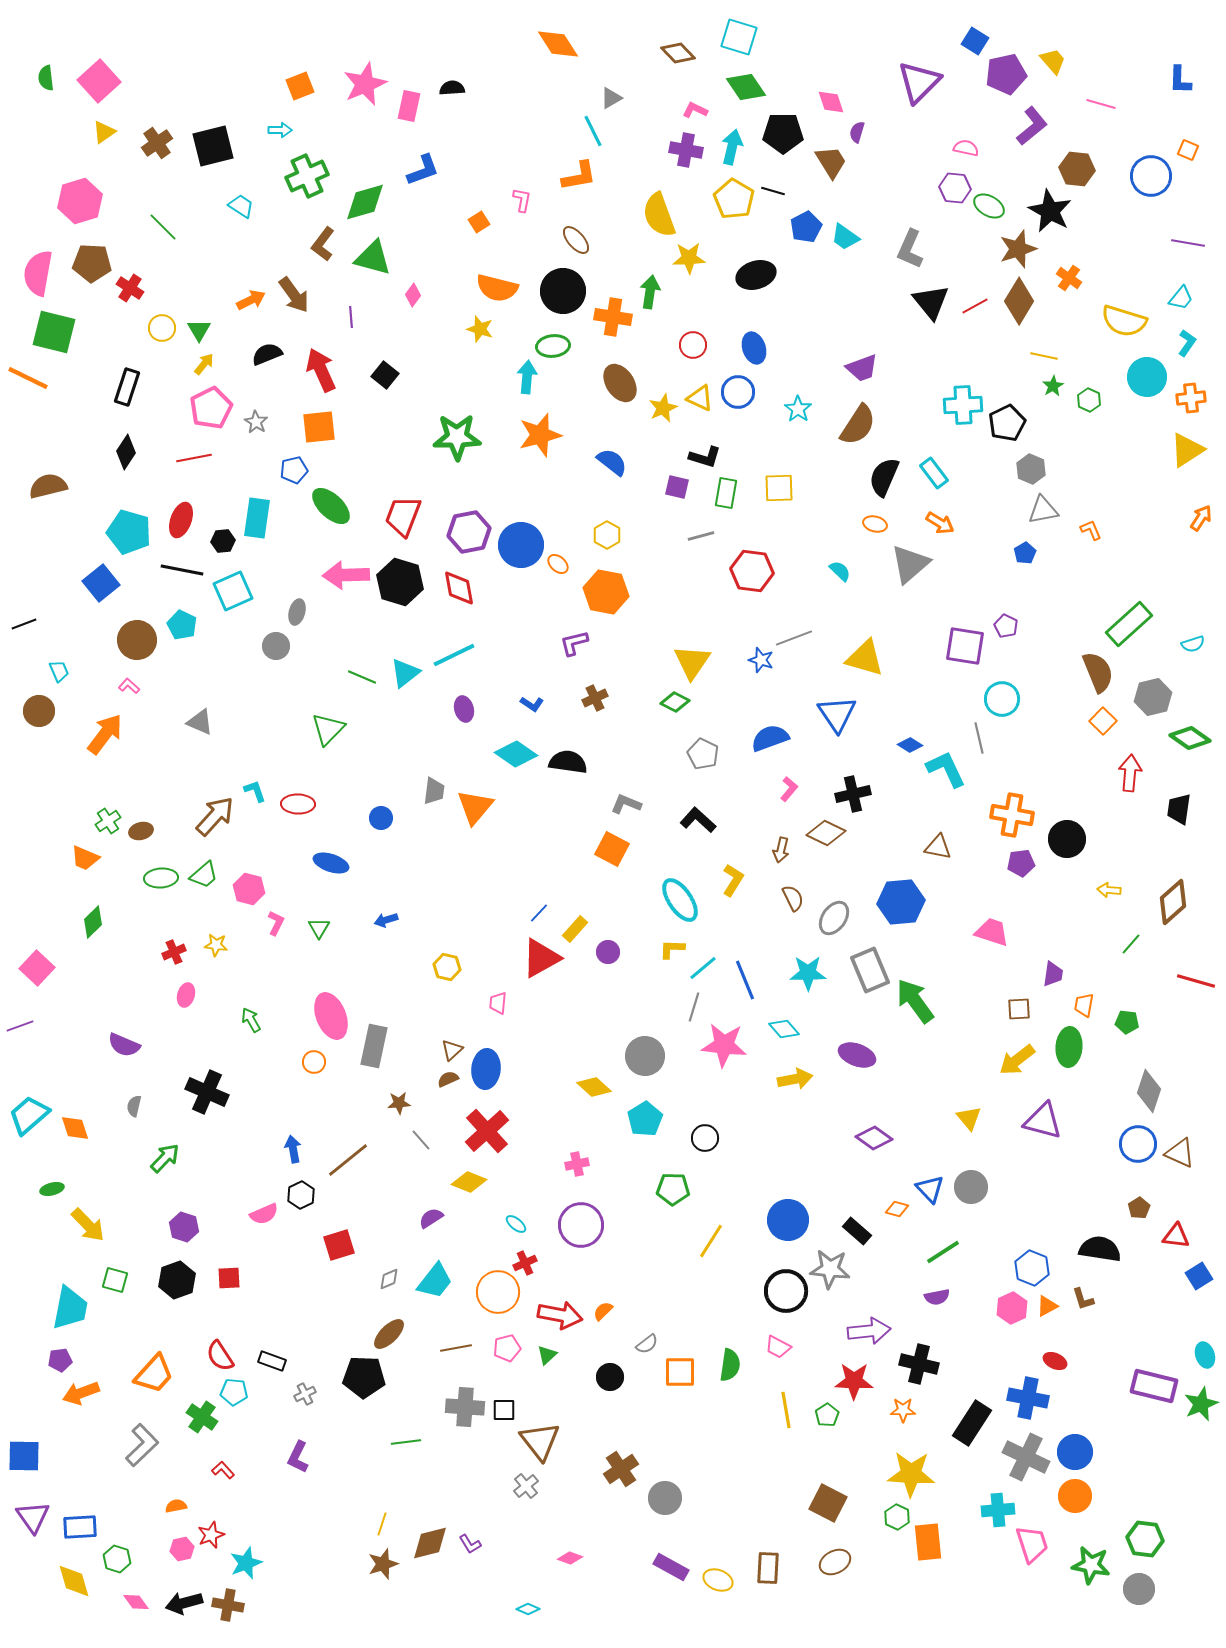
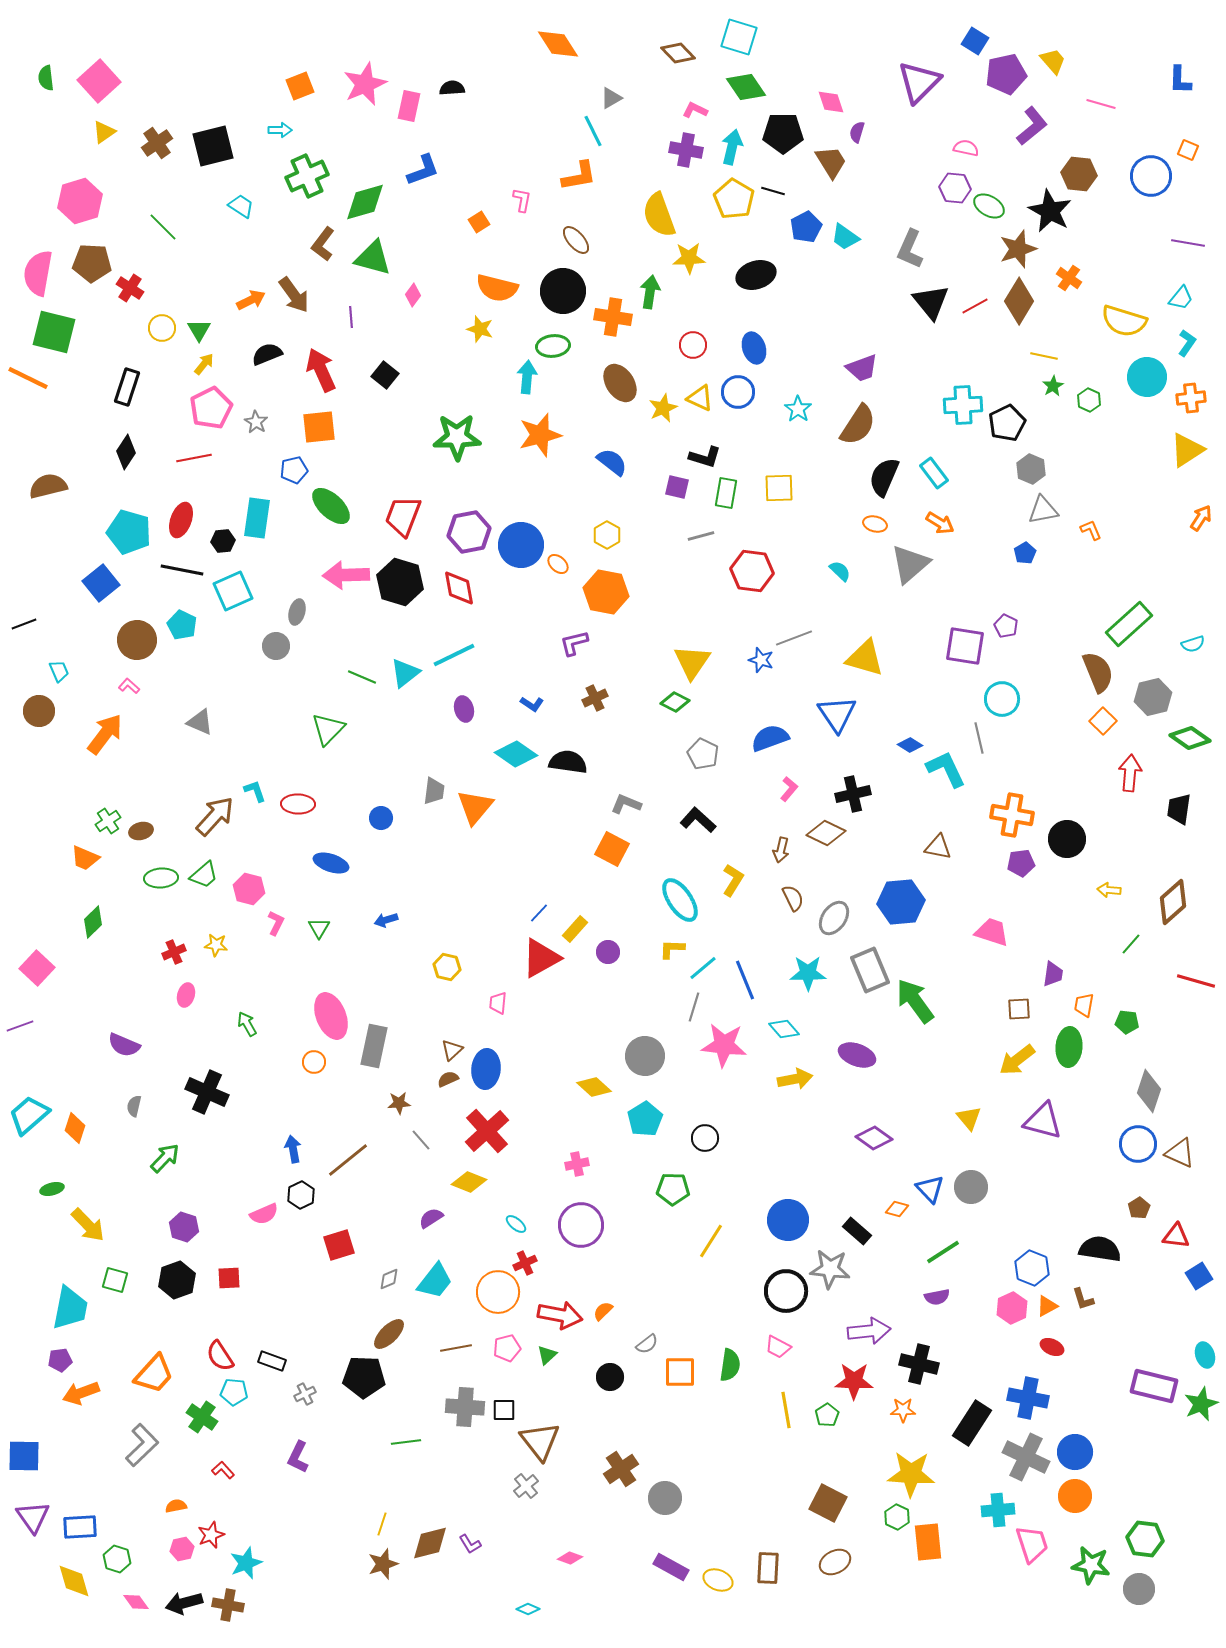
brown hexagon at (1077, 169): moved 2 px right, 5 px down
green arrow at (251, 1020): moved 4 px left, 4 px down
orange diamond at (75, 1128): rotated 36 degrees clockwise
red ellipse at (1055, 1361): moved 3 px left, 14 px up
